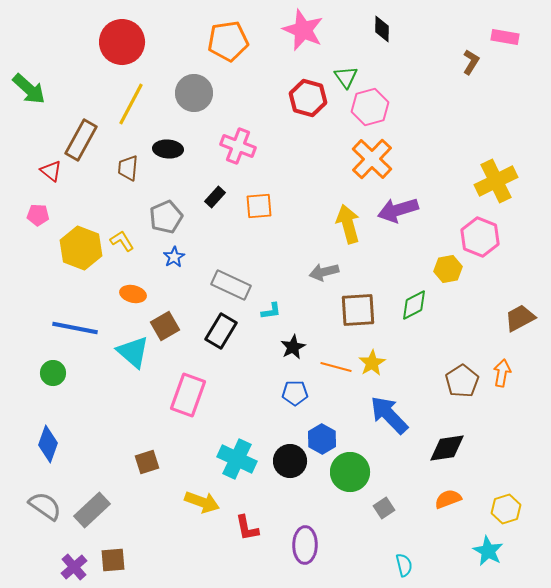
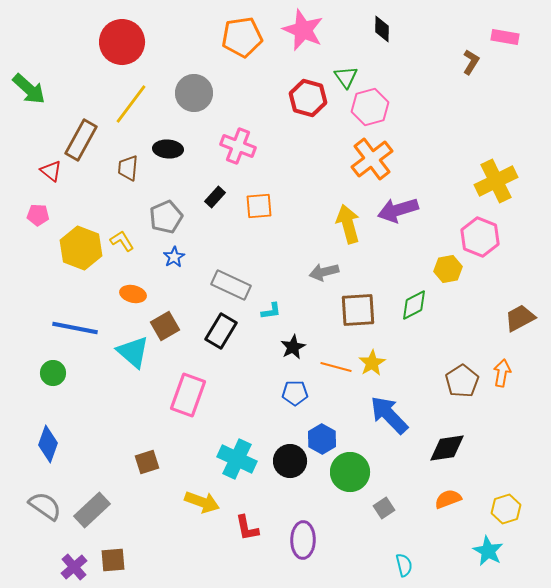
orange pentagon at (228, 41): moved 14 px right, 4 px up
yellow line at (131, 104): rotated 9 degrees clockwise
orange cross at (372, 159): rotated 9 degrees clockwise
purple ellipse at (305, 545): moved 2 px left, 5 px up
